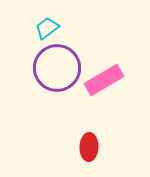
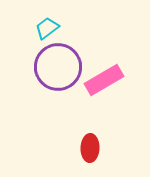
purple circle: moved 1 px right, 1 px up
red ellipse: moved 1 px right, 1 px down
